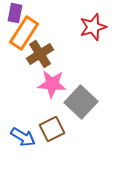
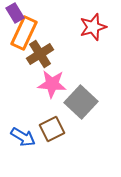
purple rectangle: rotated 42 degrees counterclockwise
orange rectangle: rotated 8 degrees counterclockwise
